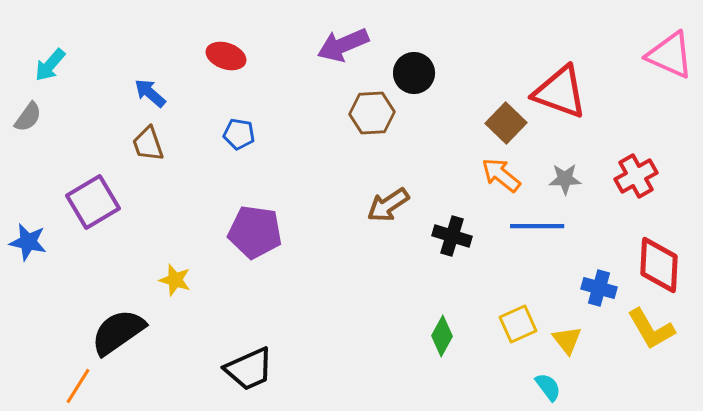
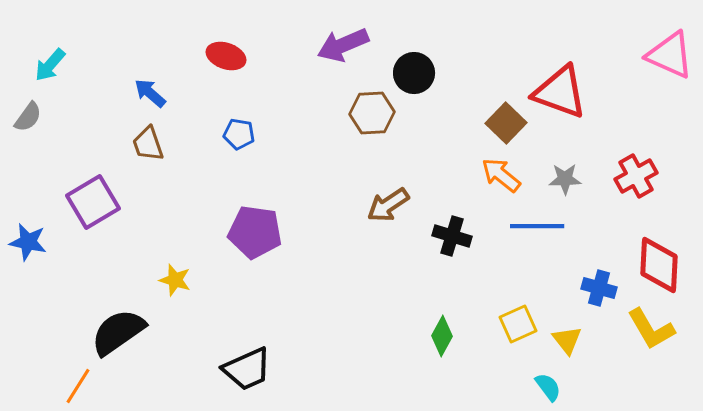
black trapezoid: moved 2 px left
